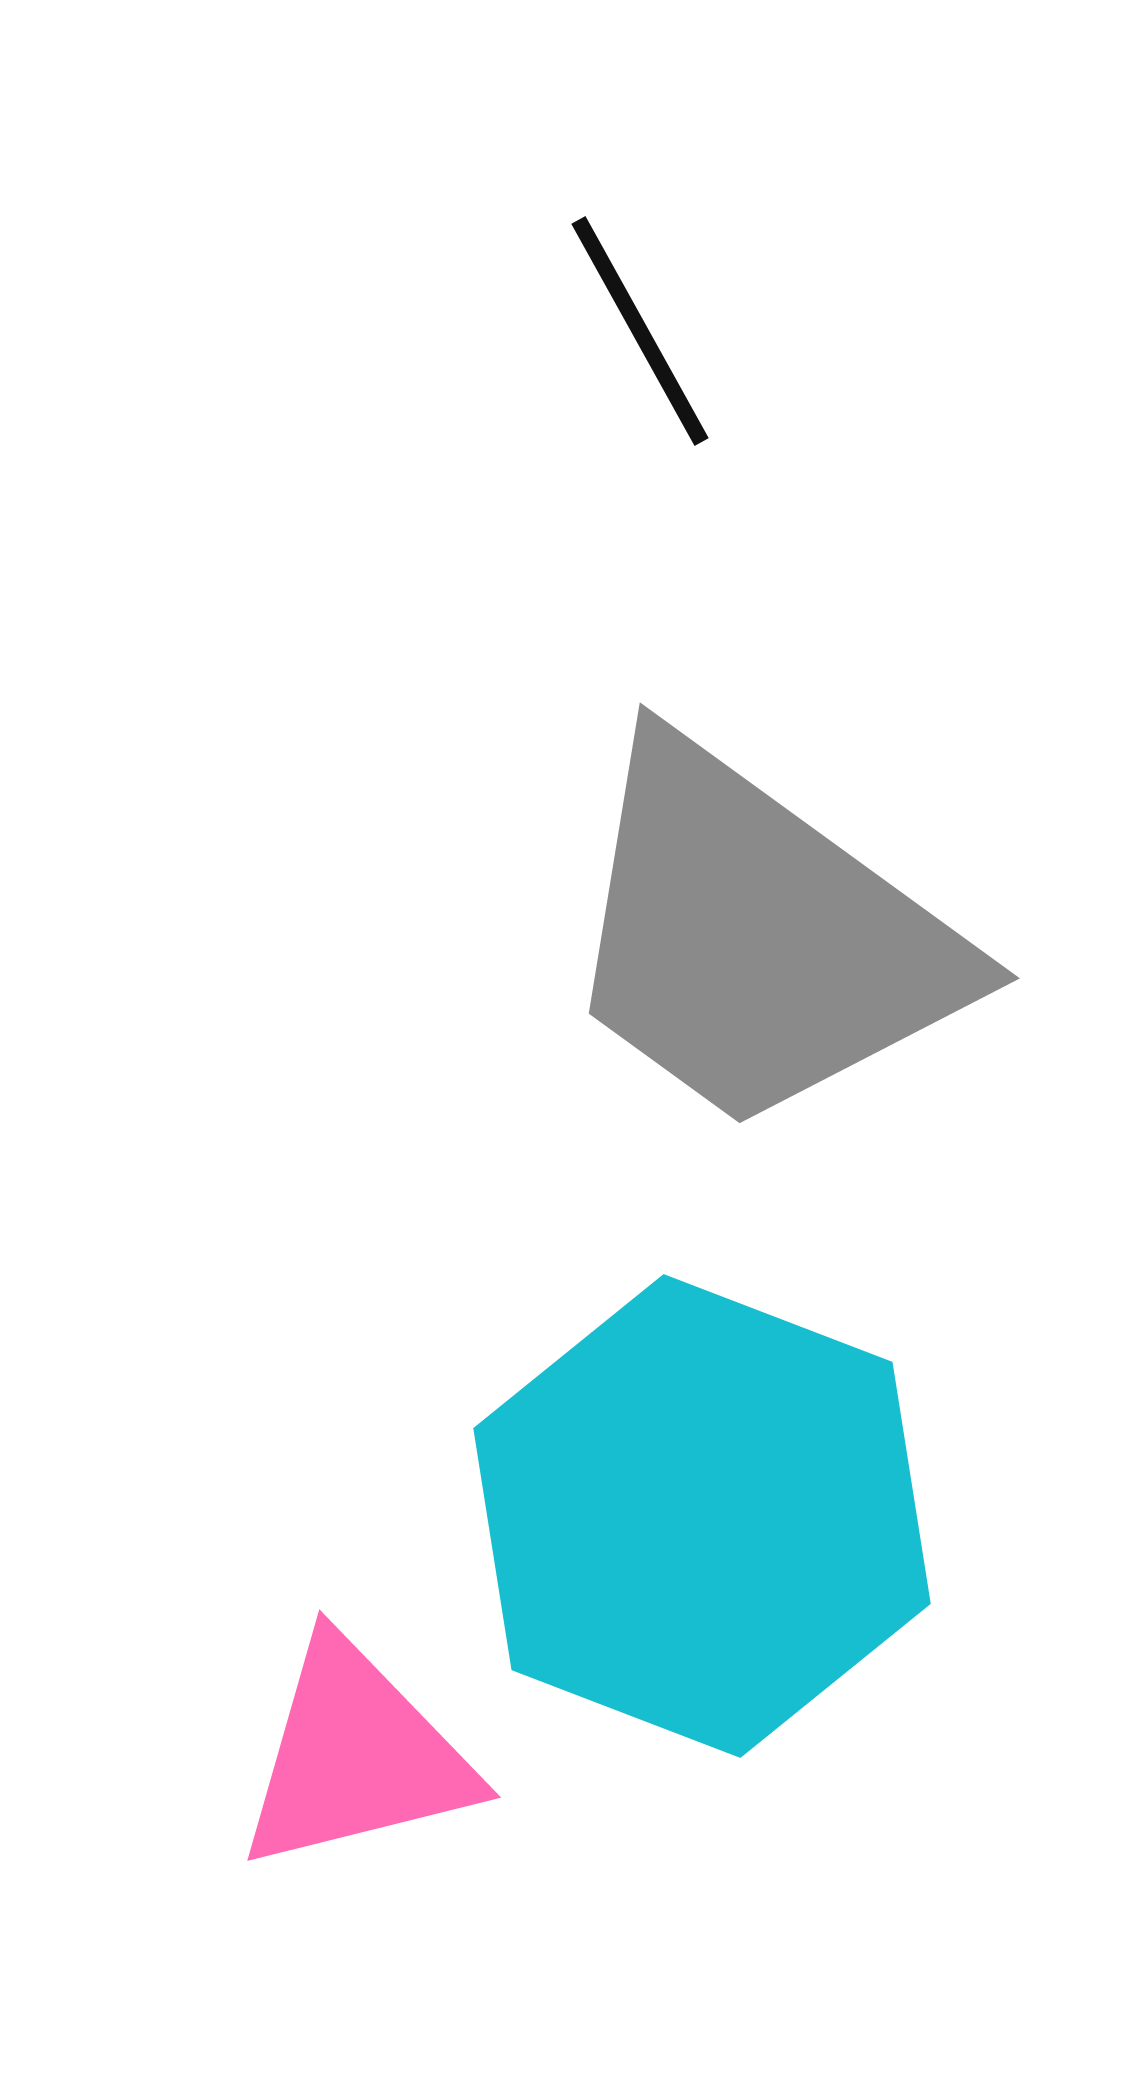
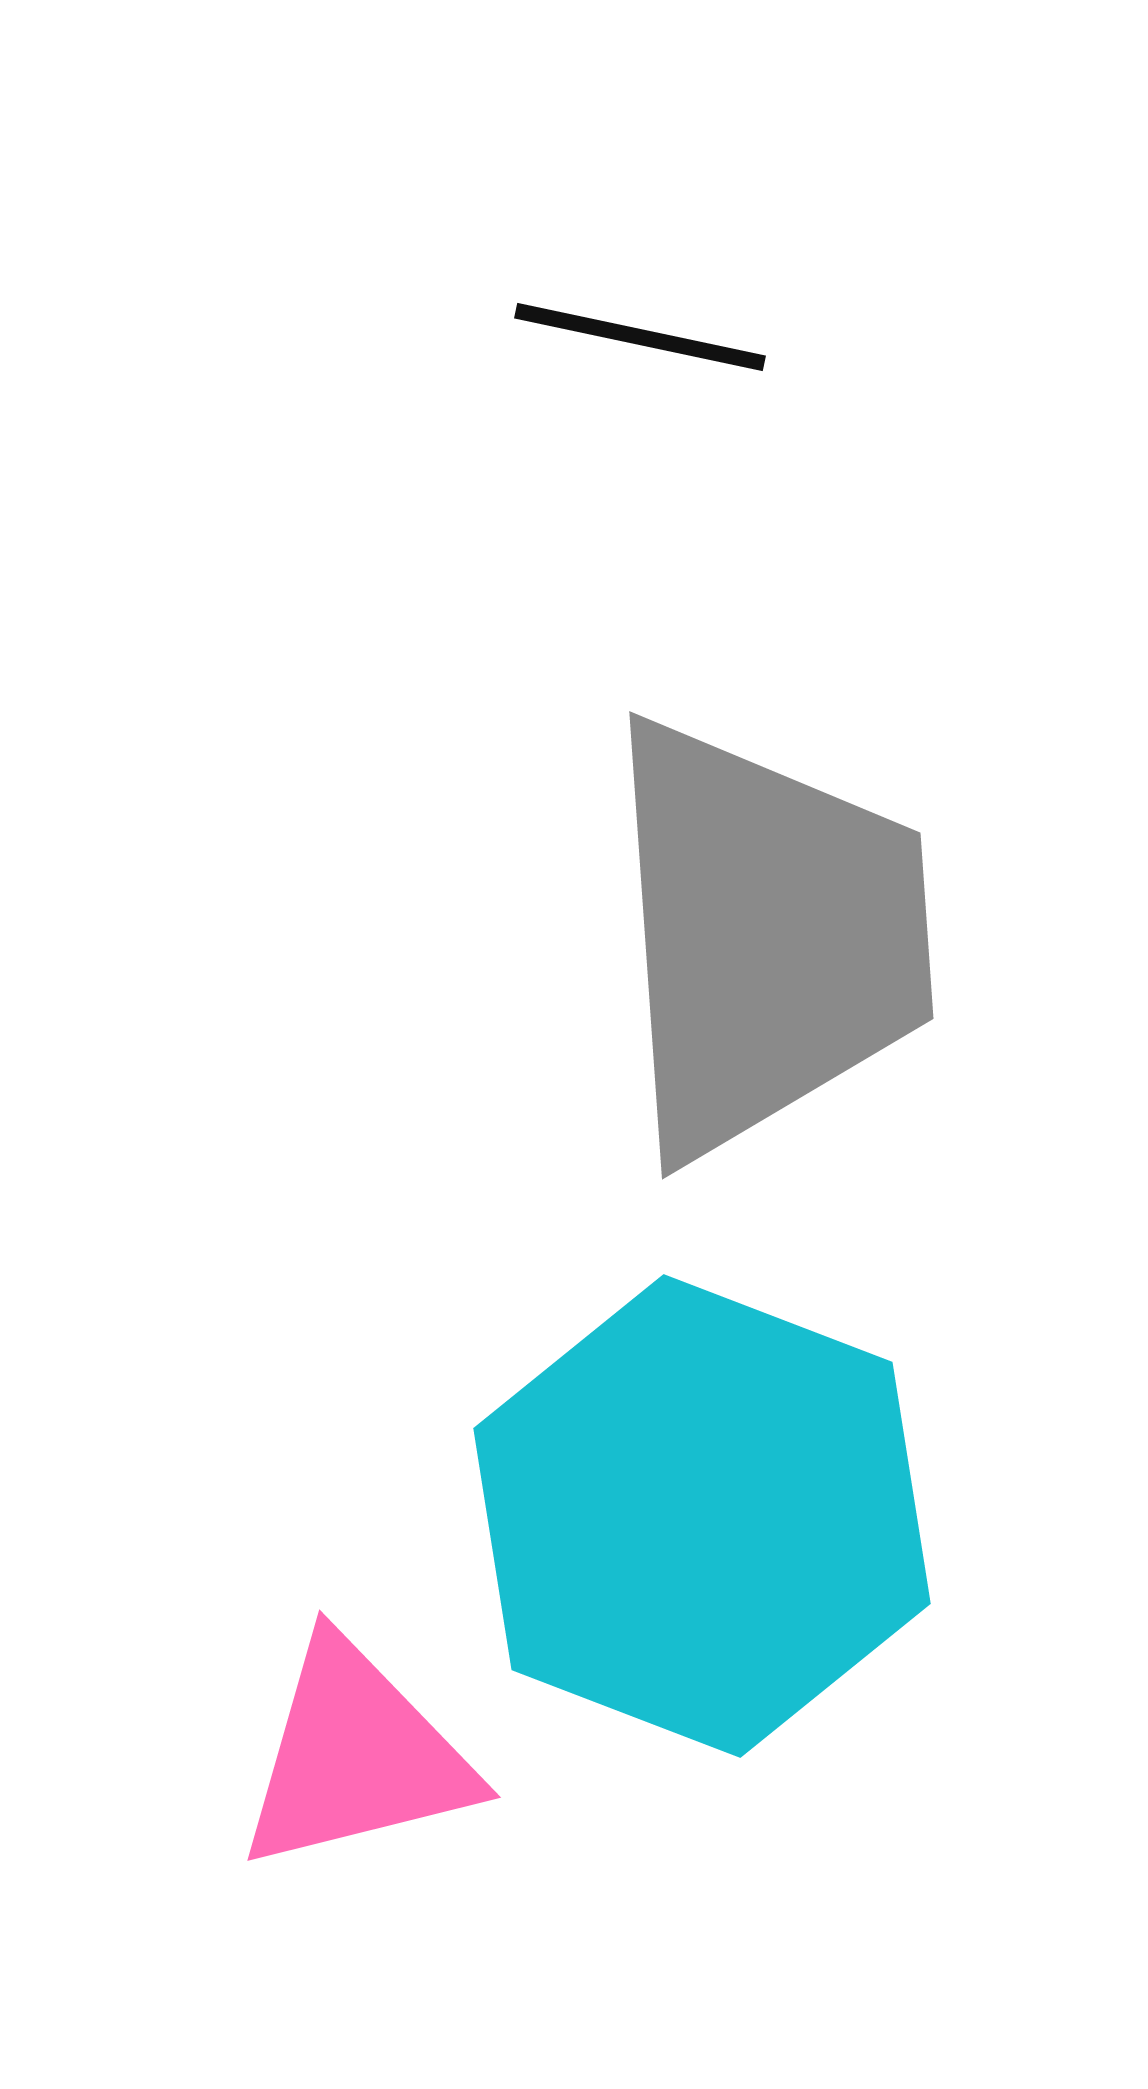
black line: moved 6 px down; rotated 49 degrees counterclockwise
gray trapezoid: moved 7 px right, 1 px up; rotated 130 degrees counterclockwise
